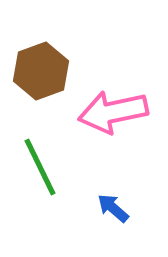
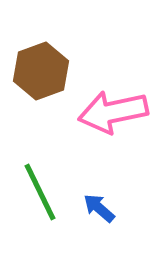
green line: moved 25 px down
blue arrow: moved 14 px left
